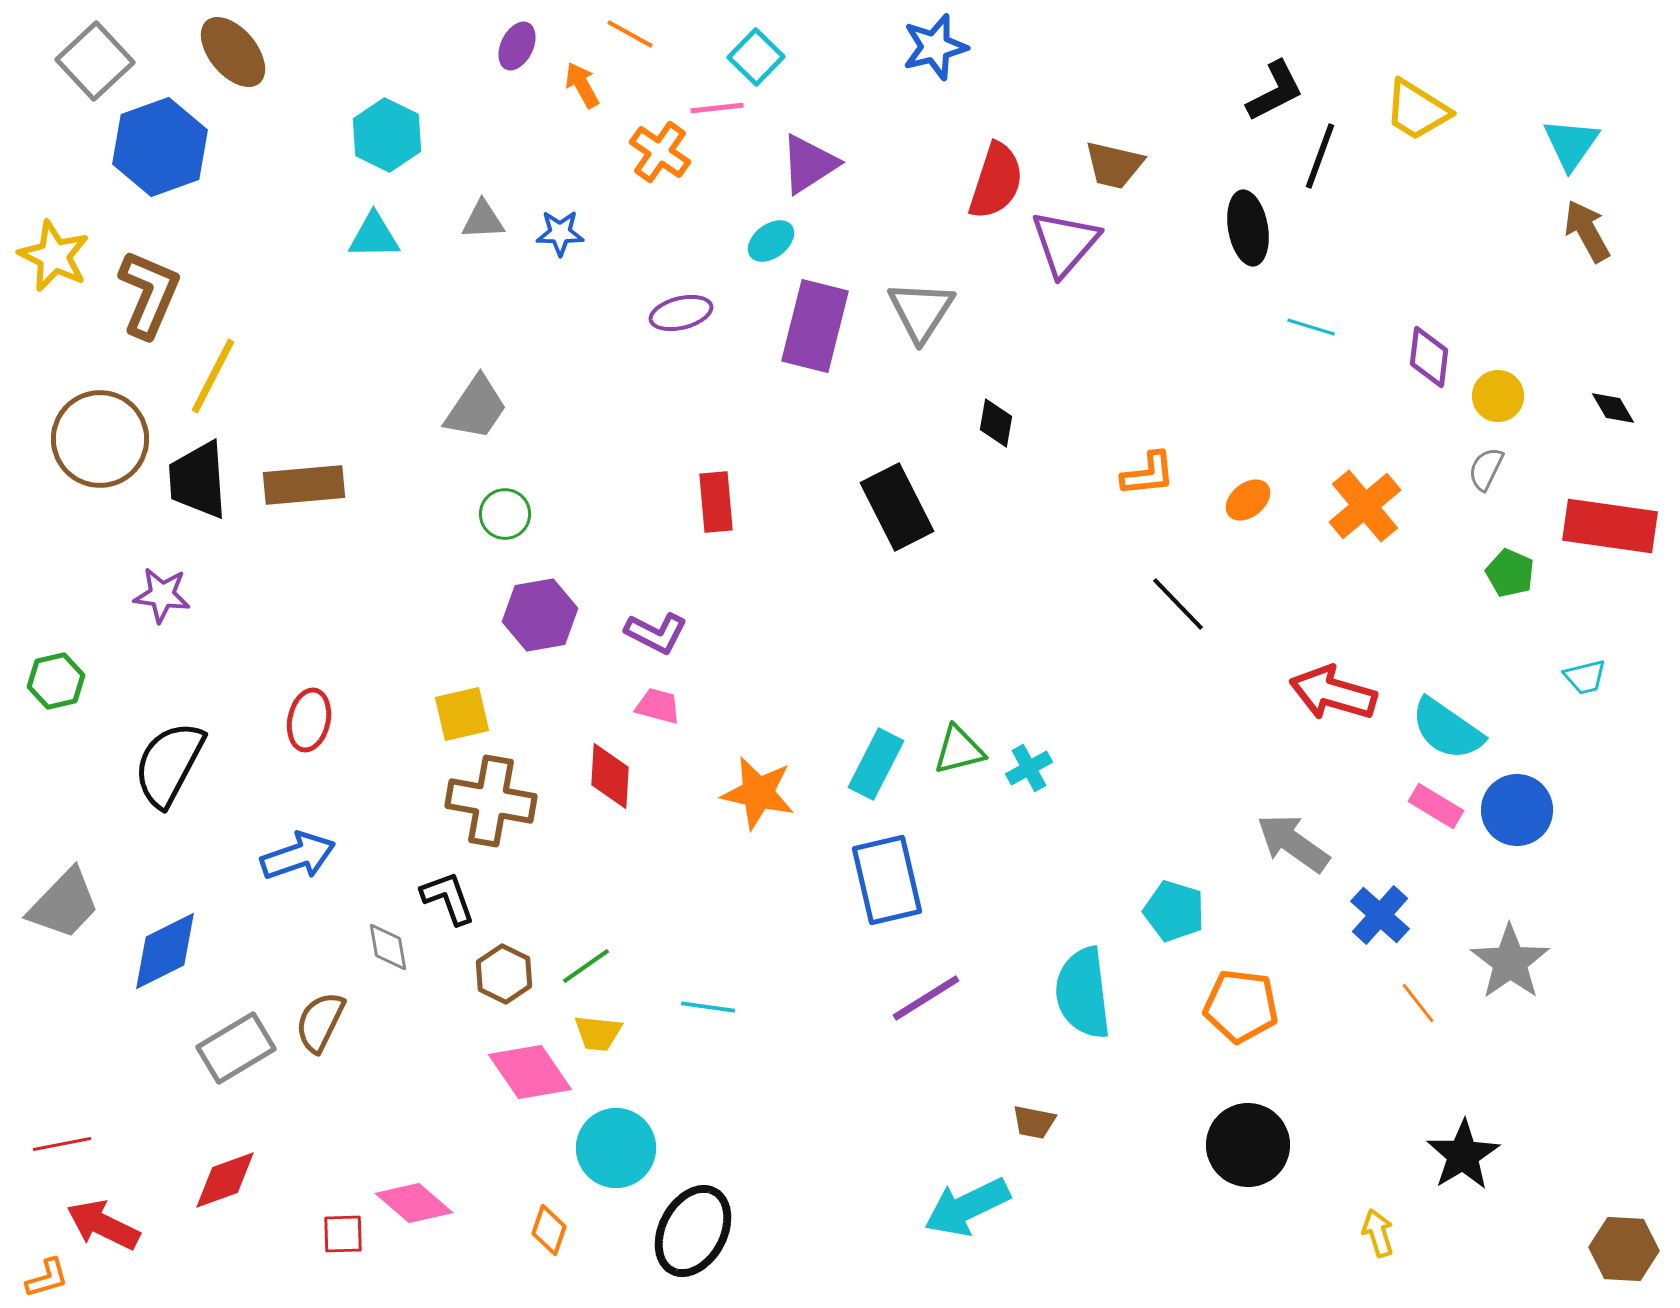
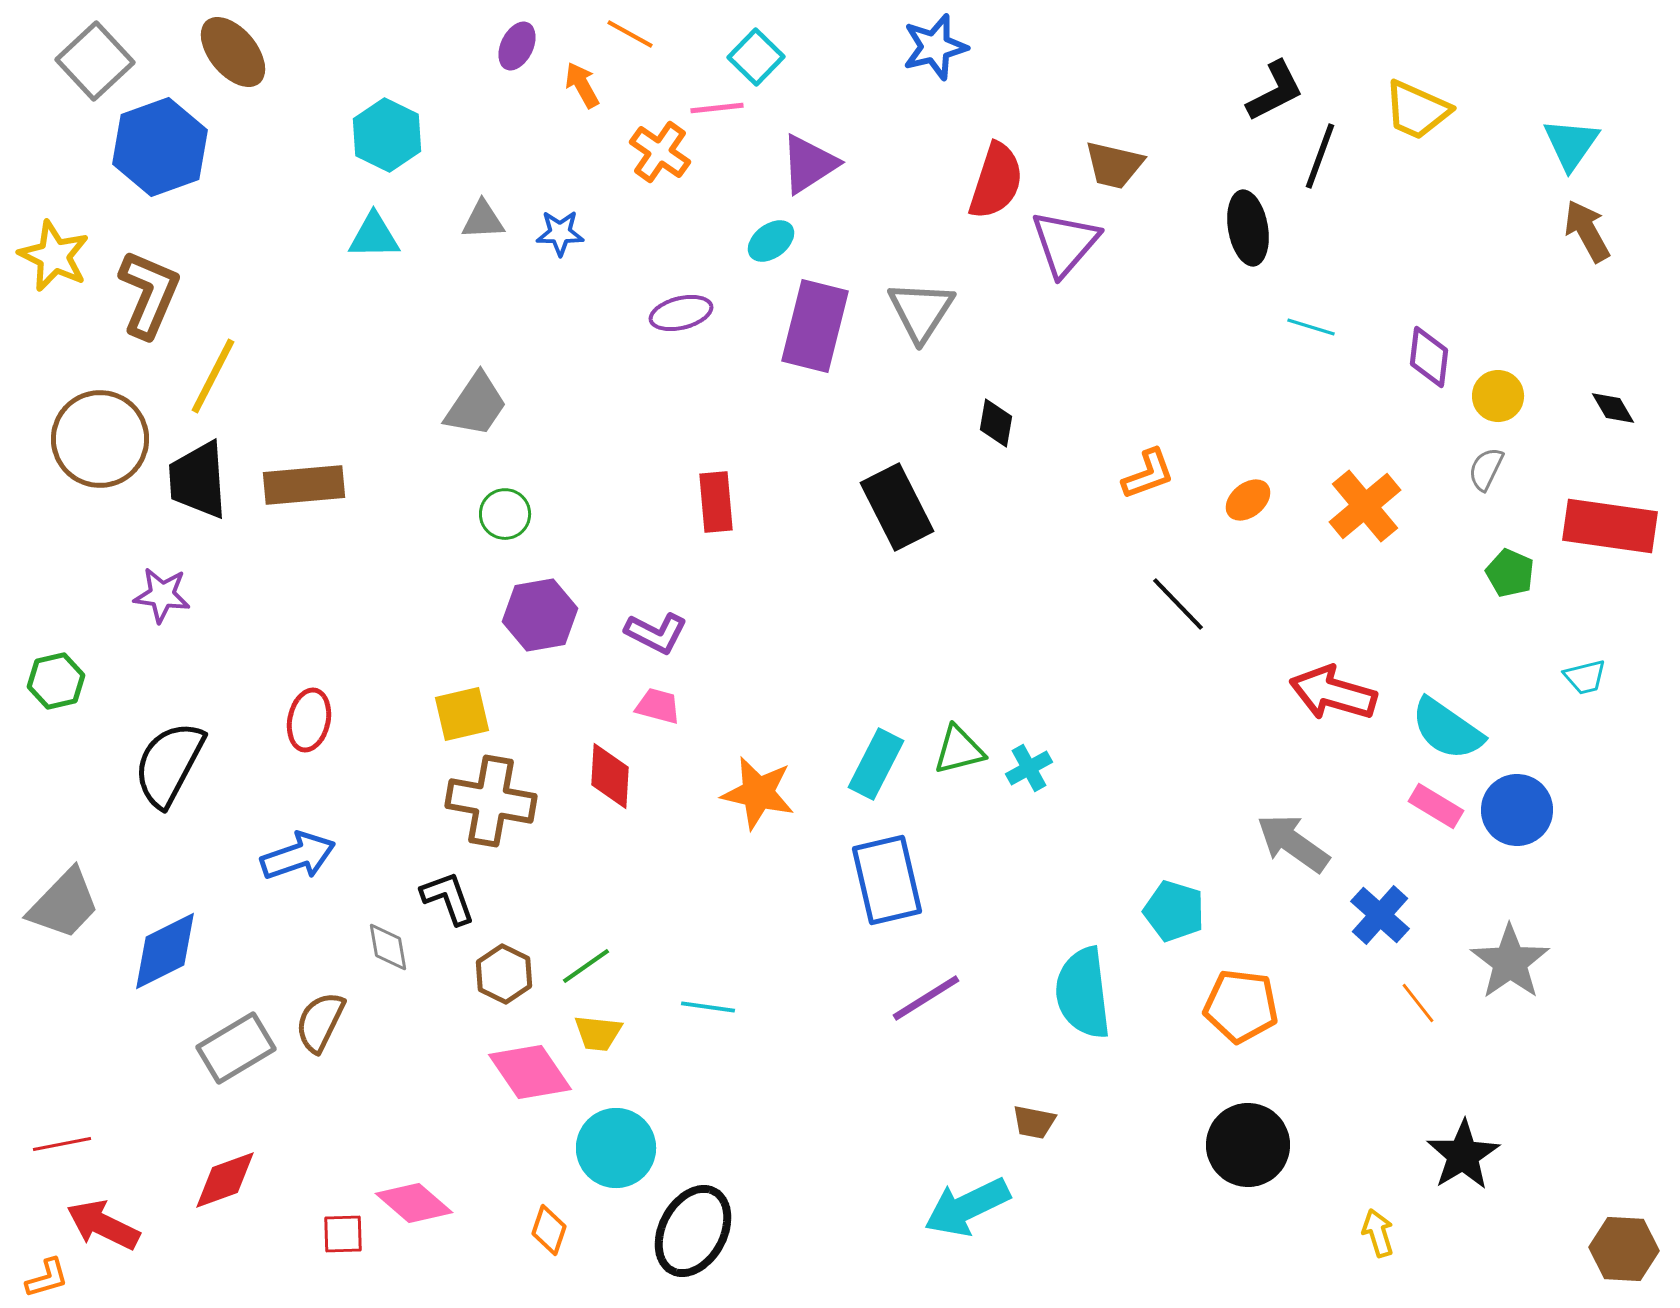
yellow trapezoid at (1417, 110): rotated 8 degrees counterclockwise
gray trapezoid at (476, 408): moved 3 px up
orange L-shape at (1148, 474): rotated 14 degrees counterclockwise
